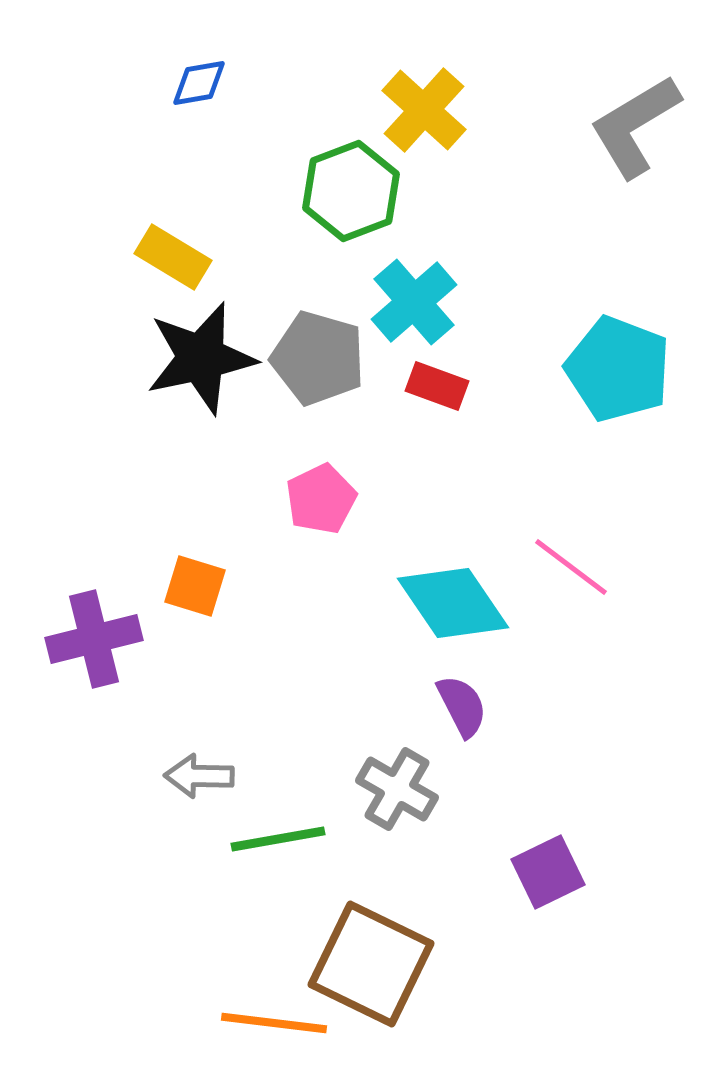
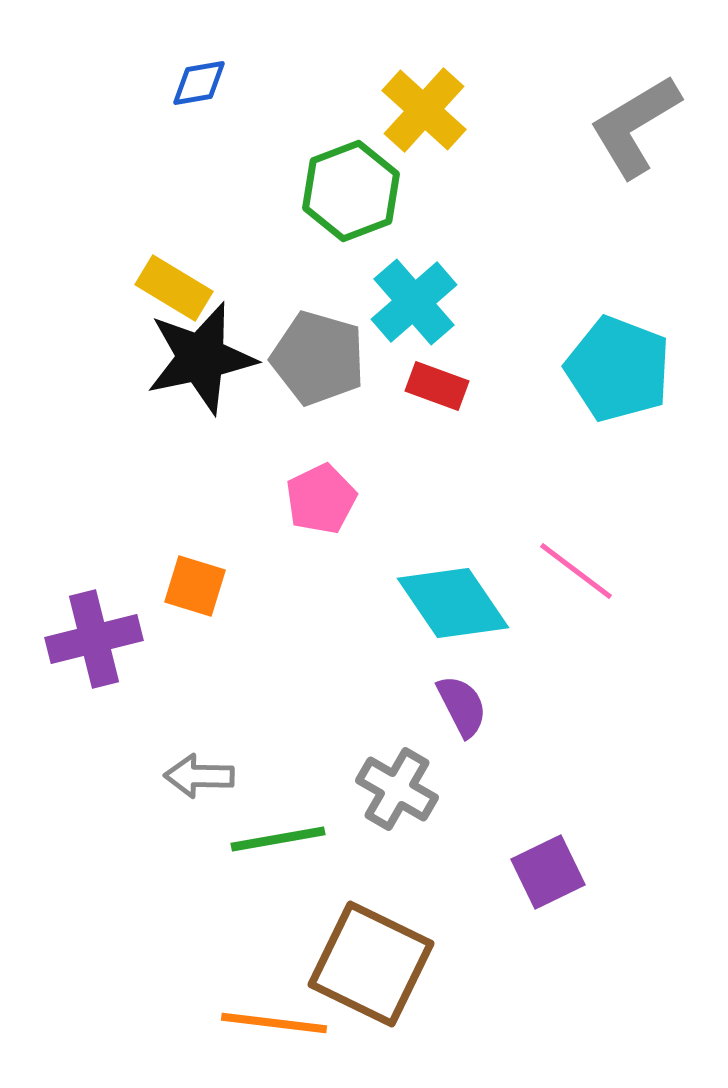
yellow rectangle: moved 1 px right, 31 px down
pink line: moved 5 px right, 4 px down
